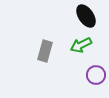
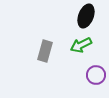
black ellipse: rotated 55 degrees clockwise
